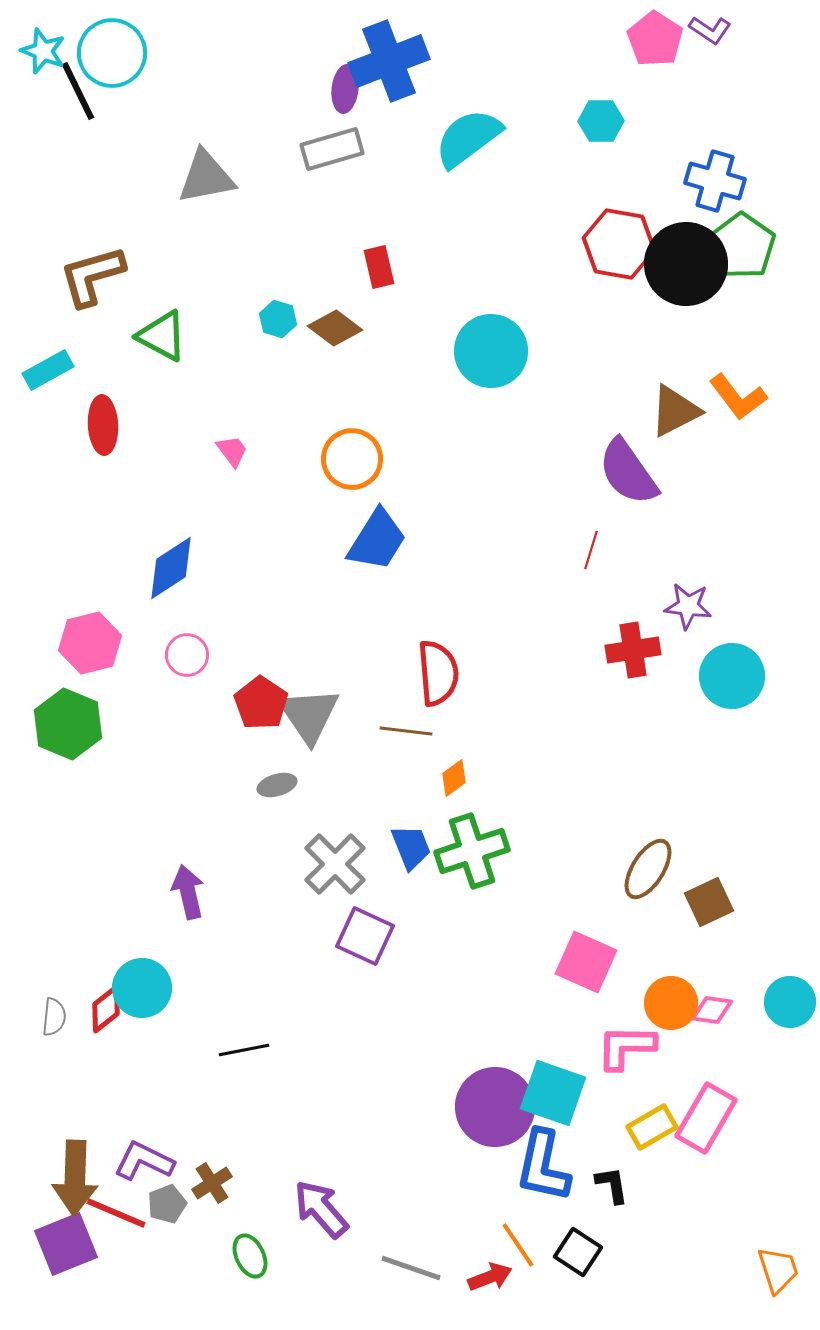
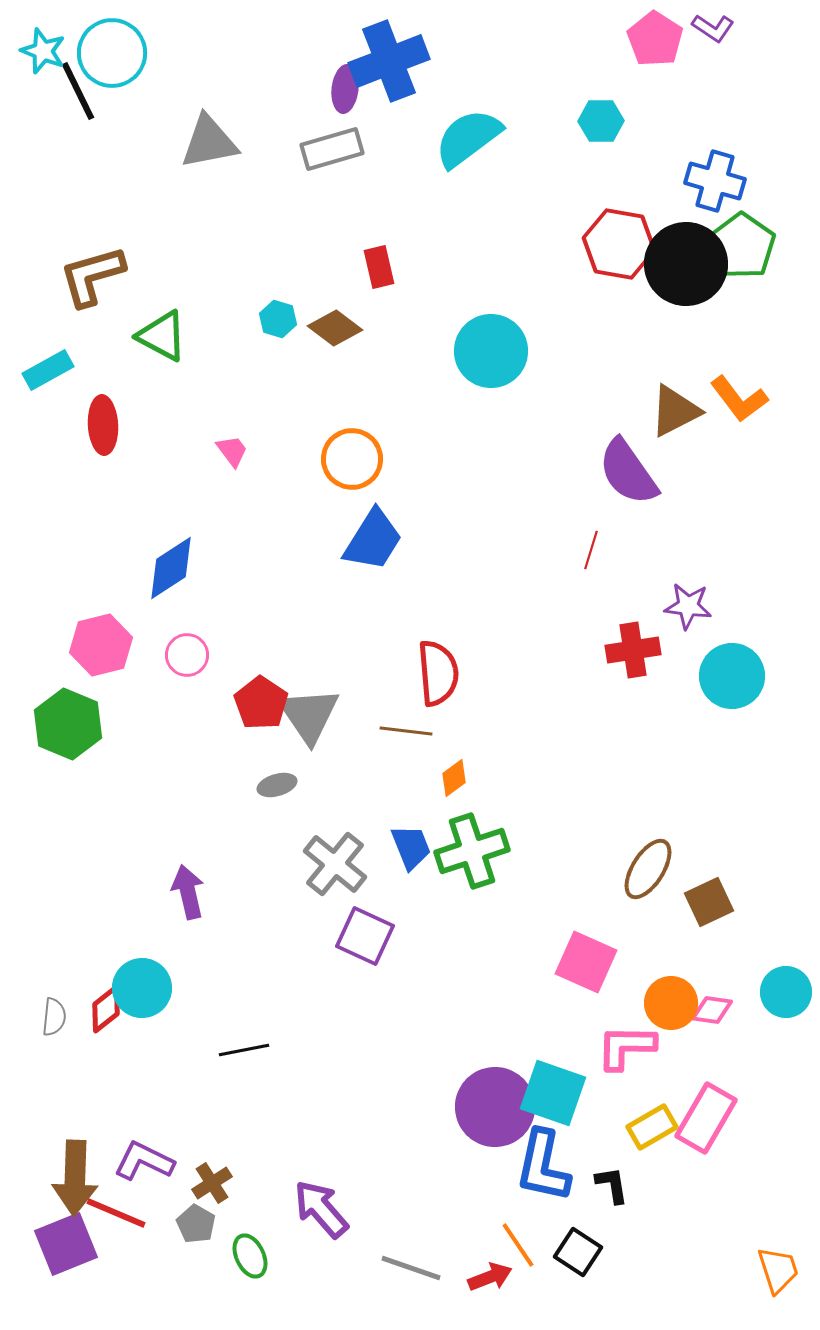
purple L-shape at (710, 30): moved 3 px right, 2 px up
gray triangle at (206, 177): moved 3 px right, 35 px up
orange L-shape at (738, 397): moved 1 px right, 2 px down
blue trapezoid at (377, 540): moved 4 px left
pink hexagon at (90, 643): moved 11 px right, 2 px down
gray cross at (335, 864): rotated 6 degrees counterclockwise
cyan circle at (790, 1002): moved 4 px left, 10 px up
gray pentagon at (167, 1204): moved 29 px right, 20 px down; rotated 21 degrees counterclockwise
